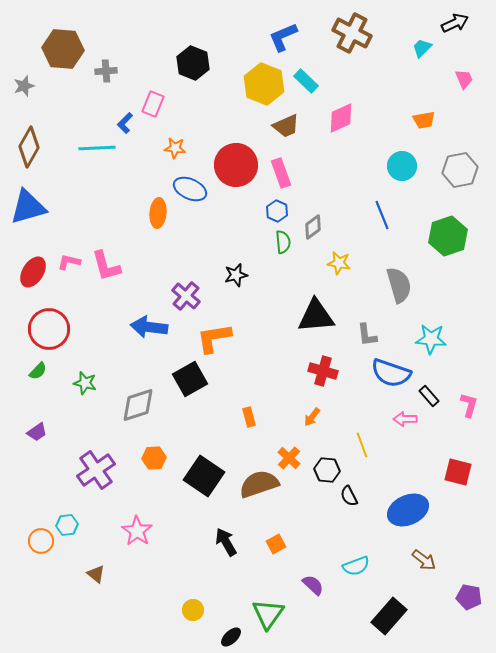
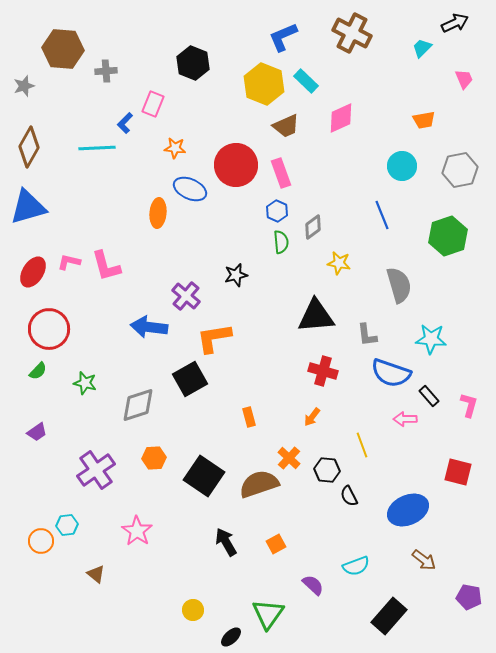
green semicircle at (283, 242): moved 2 px left
